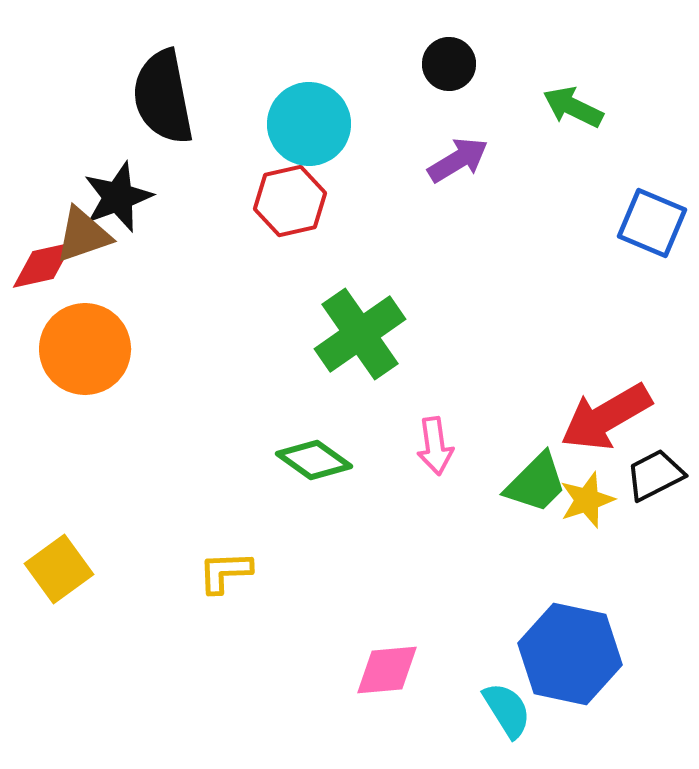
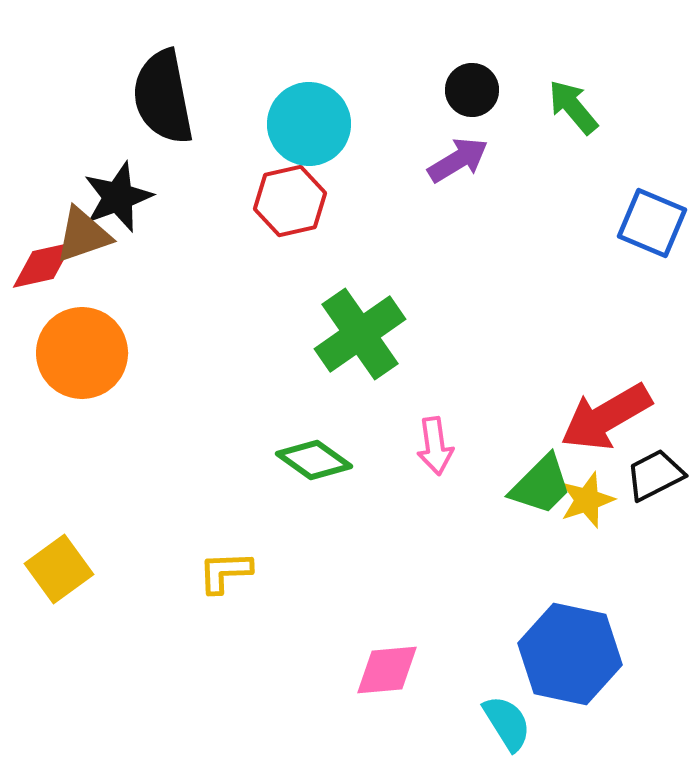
black circle: moved 23 px right, 26 px down
green arrow: rotated 24 degrees clockwise
orange circle: moved 3 px left, 4 px down
green trapezoid: moved 5 px right, 2 px down
cyan semicircle: moved 13 px down
